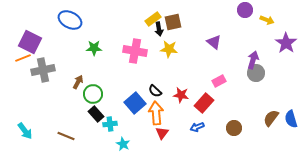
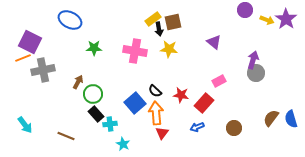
purple star: moved 24 px up
cyan arrow: moved 6 px up
